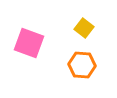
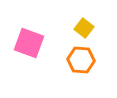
orange hexagon: moved 1 px left, 5 px up
